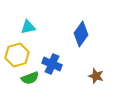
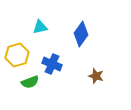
cyan triangle: moved 12 px right
green semicircle: moved 4 px down
